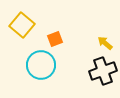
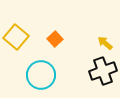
yellow square: moved 6 px left, 12 px down
orange square: rotated 21 degrees counterclockwise
cyan circle: moved 10 px down
